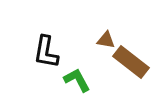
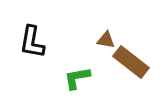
black L-shape: moved 14 px left, 10 px up
green L-shape: moved 2 px up; rotated 72 degrees counterclockwise
